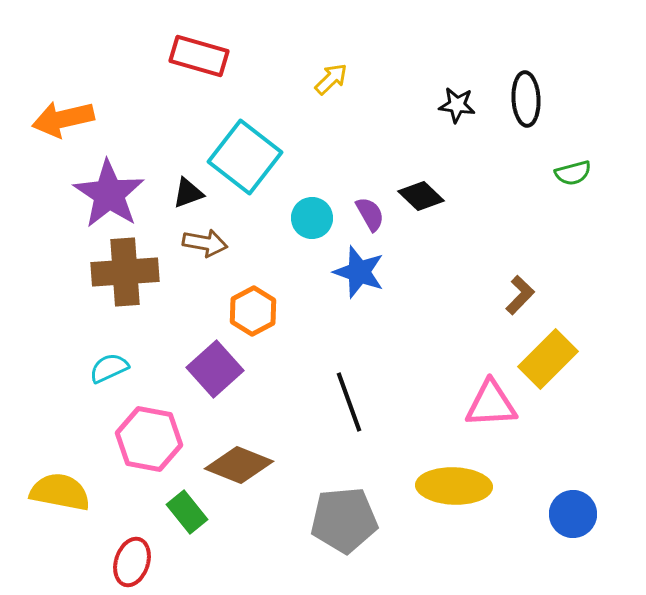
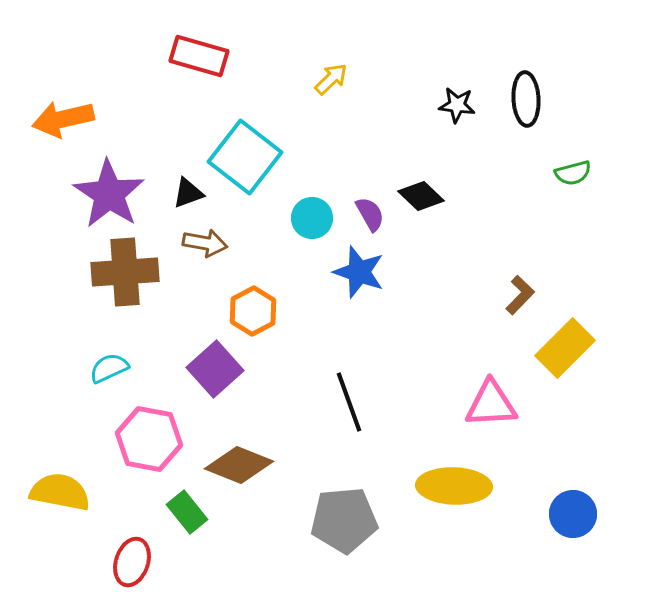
yellow rectangle: moved 17 px right, 11 px up
